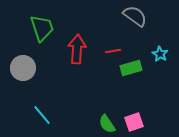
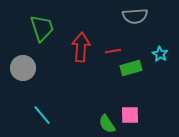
gray semicircle: rotated 140 degrees clockwise
red arrow: moved 4 px right, 2 px up
pink square: moved 4 px left, 7 px up; rotated 18 degrees clockwise
